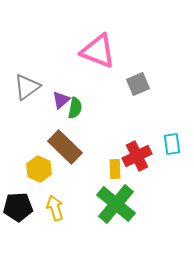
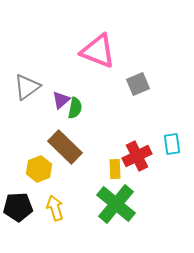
yellow hexagon: rotated 15 degrees clockwise
